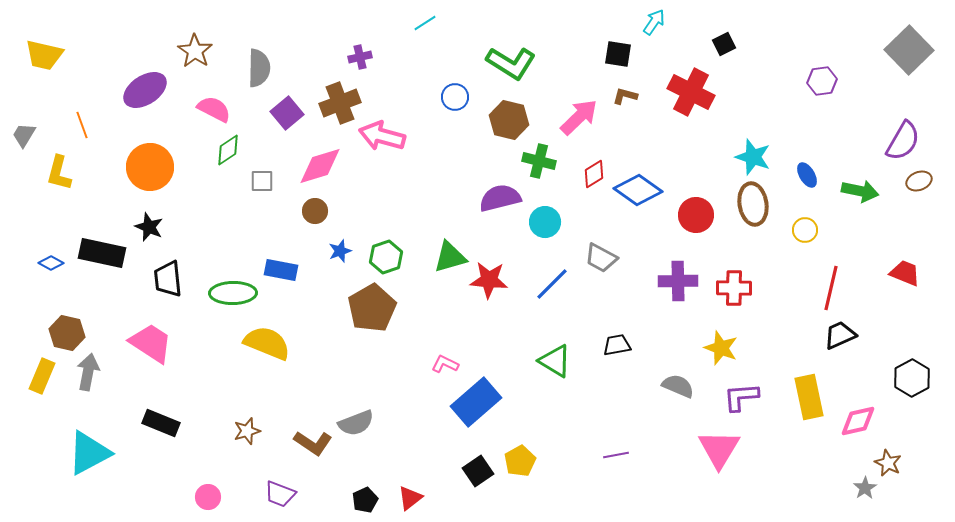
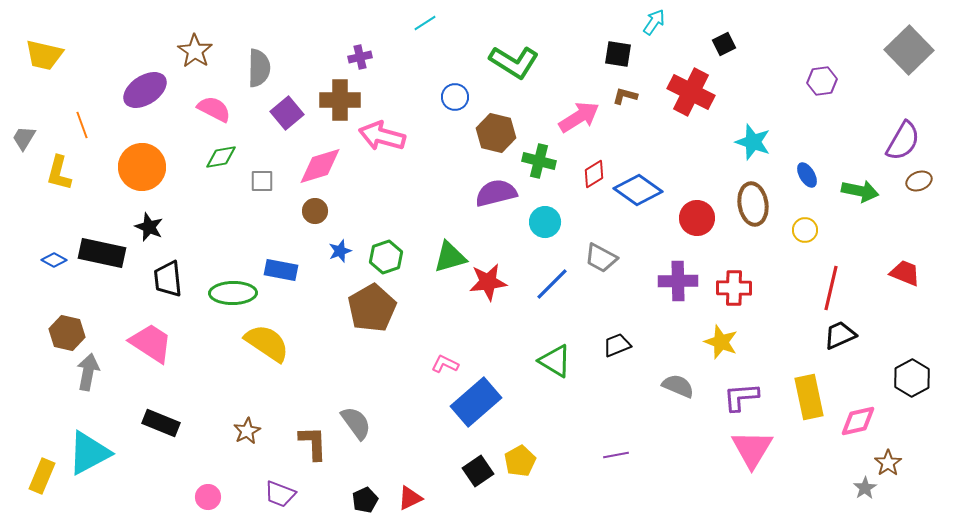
green L-shape at (511, 63): moved 3 px right, 1 px up
brown cross at (340, 103): moved 3 px up; rotated 21 degrees clockwise
pink arrow at (579, 117): rotated 12 degrees clockwise
brown hexagon at (509, 120): moved 13 px left, 13 px down
gray trapezoid at (24, 135): moved 3 px down
green diamond at (228, 150): moved 7 px left, 7 px down; rotated 24 degrees clockwise
cyan star at (753, 157): moved 15 px up
orange circle at (150, 167): moved 8 px left
purple semicircle at (500, 198): moved 4 px left, 5 px up
red circle at (696, 215): moved 1 px right, 3 px down
blue diamond at (51, 263): moved 3 px right, 3 px up
red star at (489, 280): moved 1 px left, 2 px down; rotated 12 degrees counterclockwise
yellow semicircle at (267, 343): rotated 12 degrees clockwise
black trapezoid at (617, 345): rotated 12 degrees counterclockwise
yellow star at (721, 348): moved 6 px up
yellow rectangle at (42, 376): moved 100 px down
gray semicircle at (356, 423): rotated 105 degrees counterclockwise
brown star at (247, 431): rotated 12 degrees counterclockwise
brown L-shape at (313, 443): rotated 126 degrees counterclockwise
pink triangle at (719, 449): moved 33 px right
brown star at (888, 463): rotated 12 degrees clockwise
red triangle at (410, 498): rotated 12 degrees clockwise
